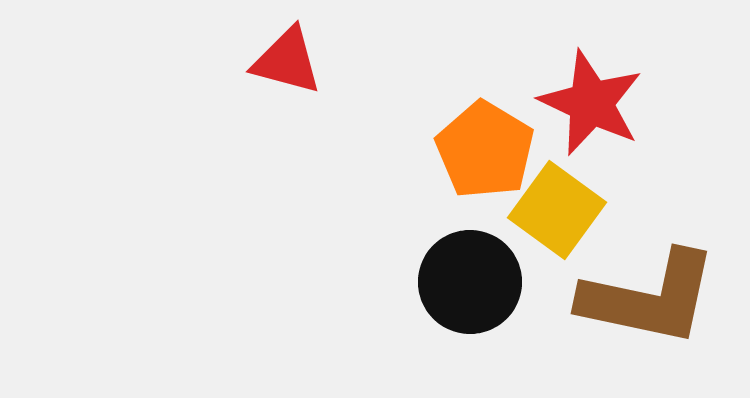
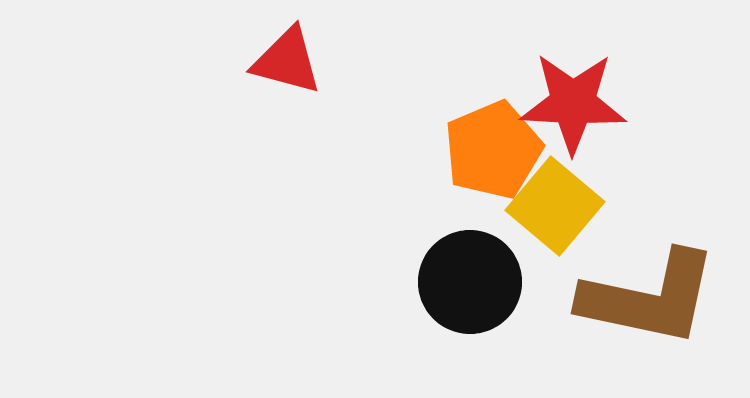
red star: moved 18 px left; rotated 22 degrees counterclockwise
orange pentagon: moved 8 px right; rotated 18 degrees clockwise
yellow square: moved 2 px left, 4 px up; rotated 4 degrees clockwise
